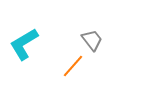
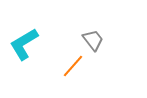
gray trapezoid: moved 1 px right
